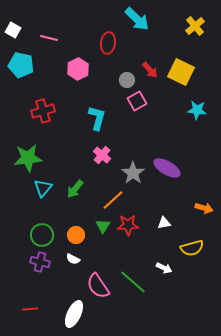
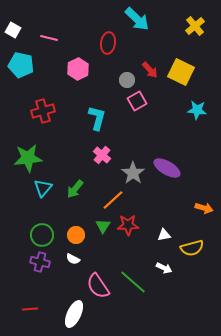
white triangle: moved 12 px down
